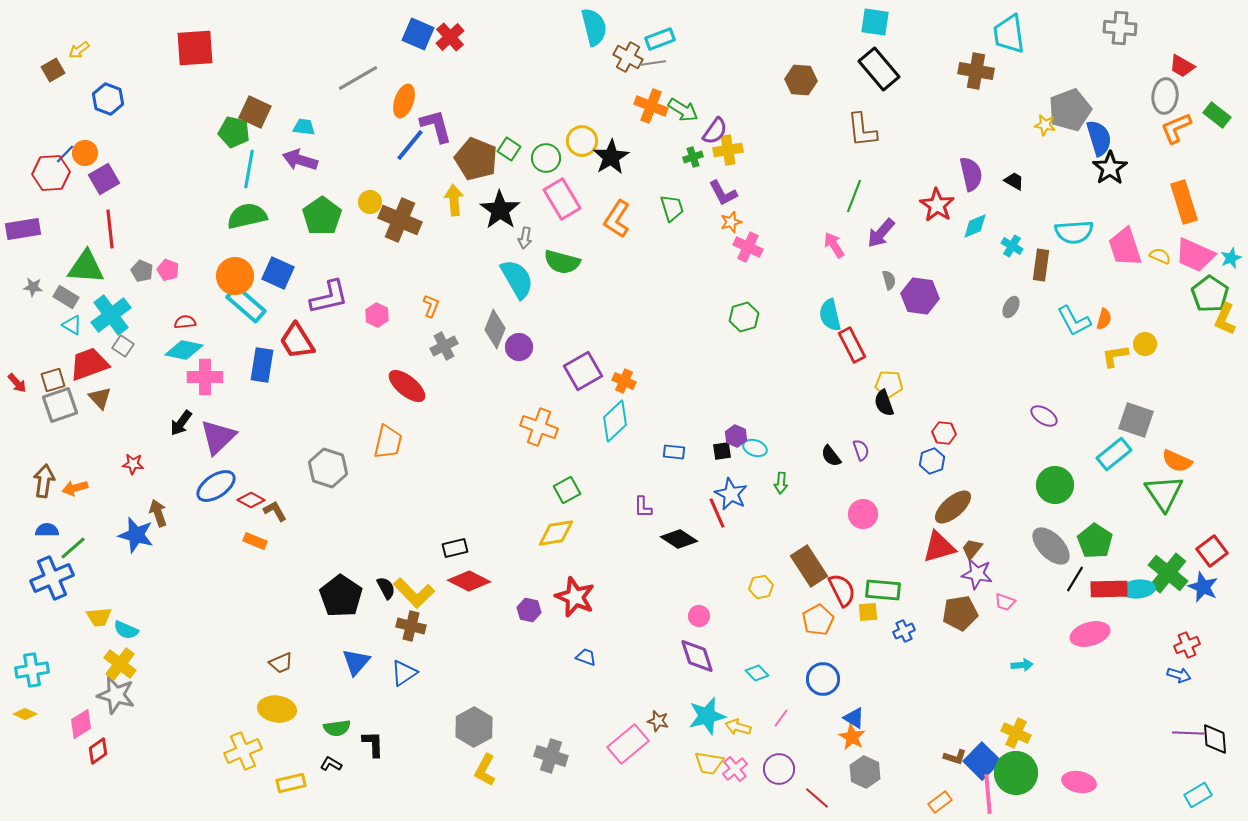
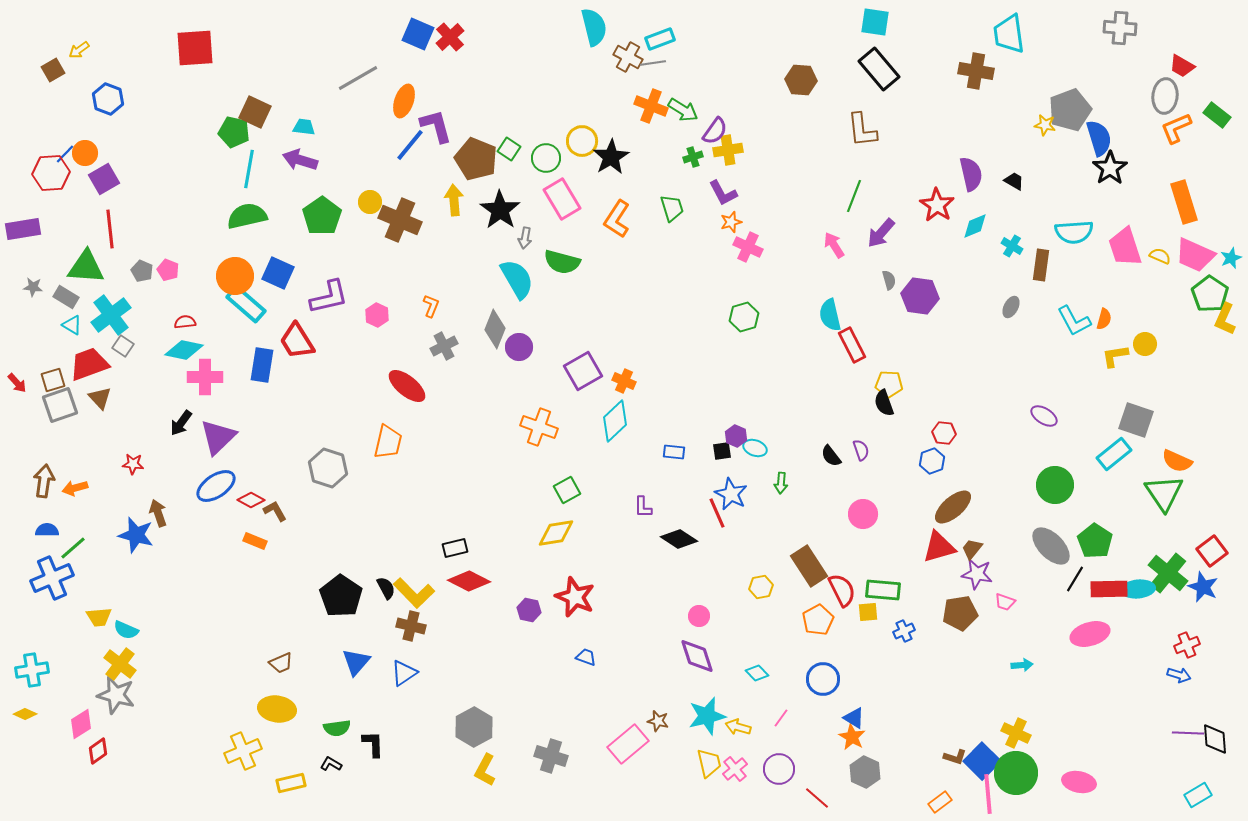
yellow trapezoid at (709, 763): rotated 112 degrees counterclockwise
